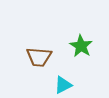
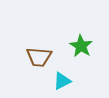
cyan triangle: moved 1 px left, 4 px up
